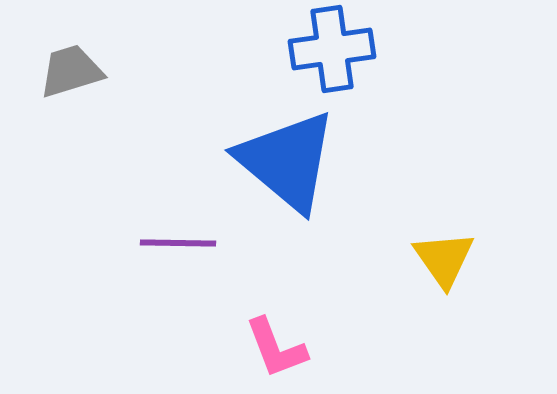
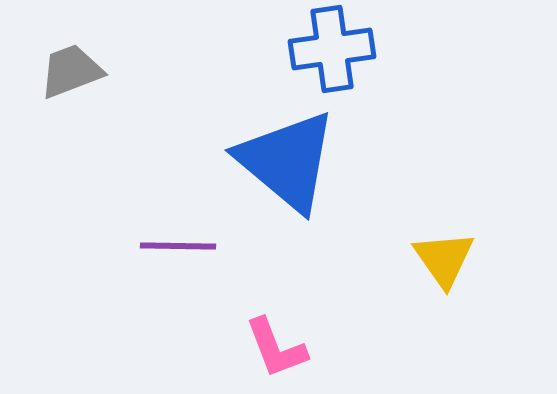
gray trapezoid: rotated 4 degrees counterclockwise
purple line: moved 3 px down
